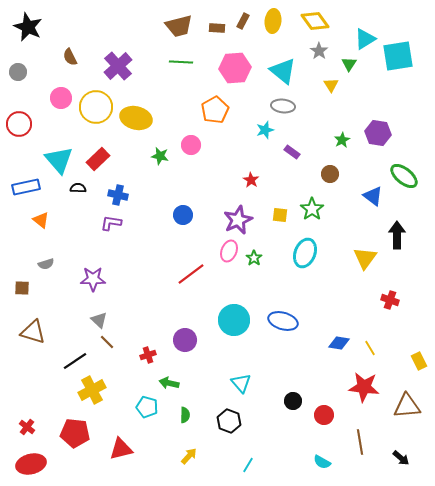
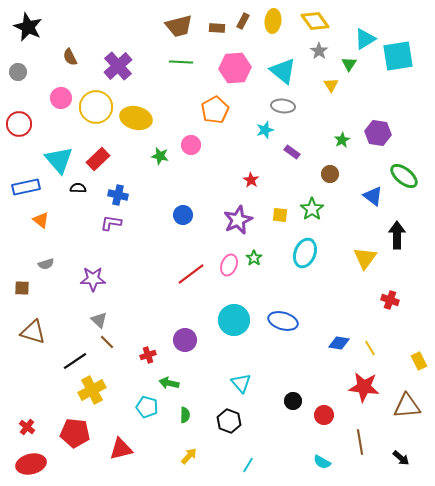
pink ellipse at (229, 251): moved 14 px down
